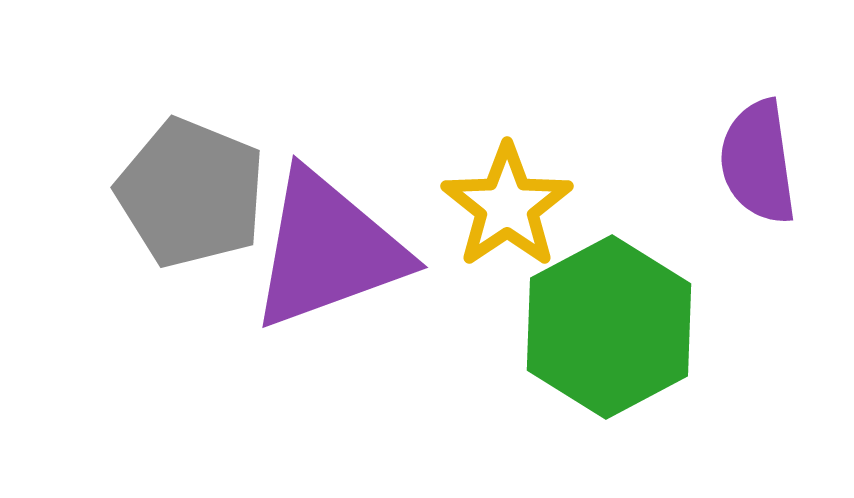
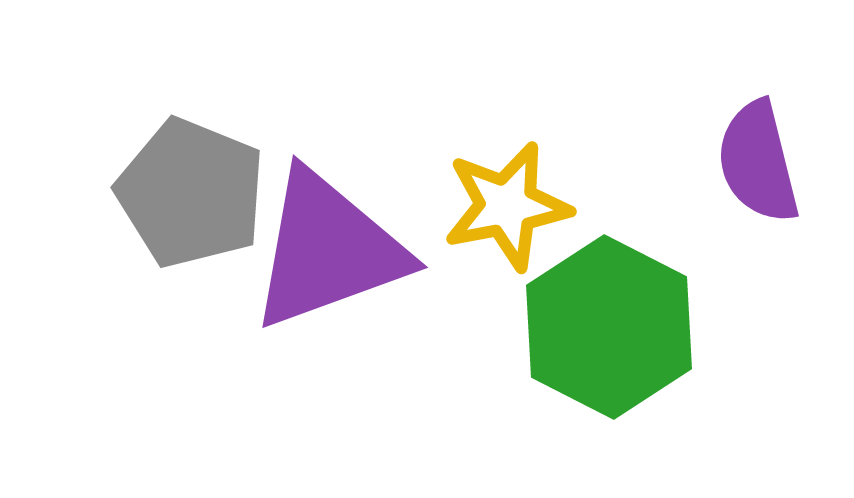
purple semicircle: rotated 6 degrees counterclockwise
yellow star: rotated 23 degrees clockwise
green hexagon: rotated 5 degrees counterclockwise
